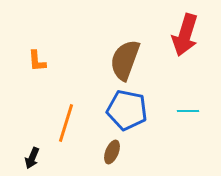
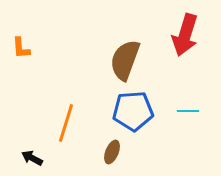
orange L-shape: moved 16 px left, 13 px up
blue pentagon: moved 6 px right, 1 px down; rotated 15 degrees counterclockwise
black arrow: rotated 95 degrees clockwise
